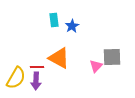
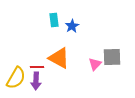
pink triangle: moved 1 px left, 2 px up
